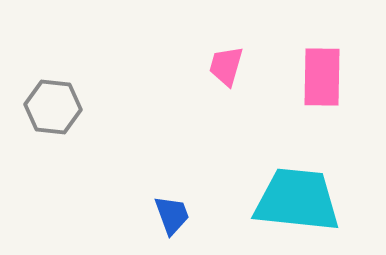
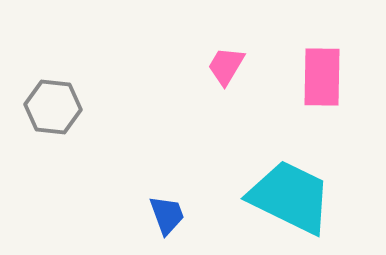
pink trapezoid: rotated 15 degrees clockwise
cyan trapezoid: moved 7 px left, 3 px up; rotated 20 degrees clockwise
blue trapezoid: moved 5 px left
